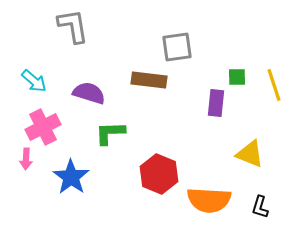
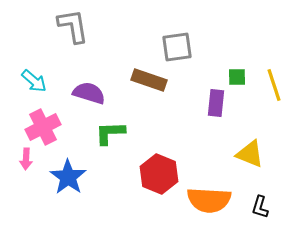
brown rectangle: rotated 12 degrees clockwise
blue star: moved 3 px left
